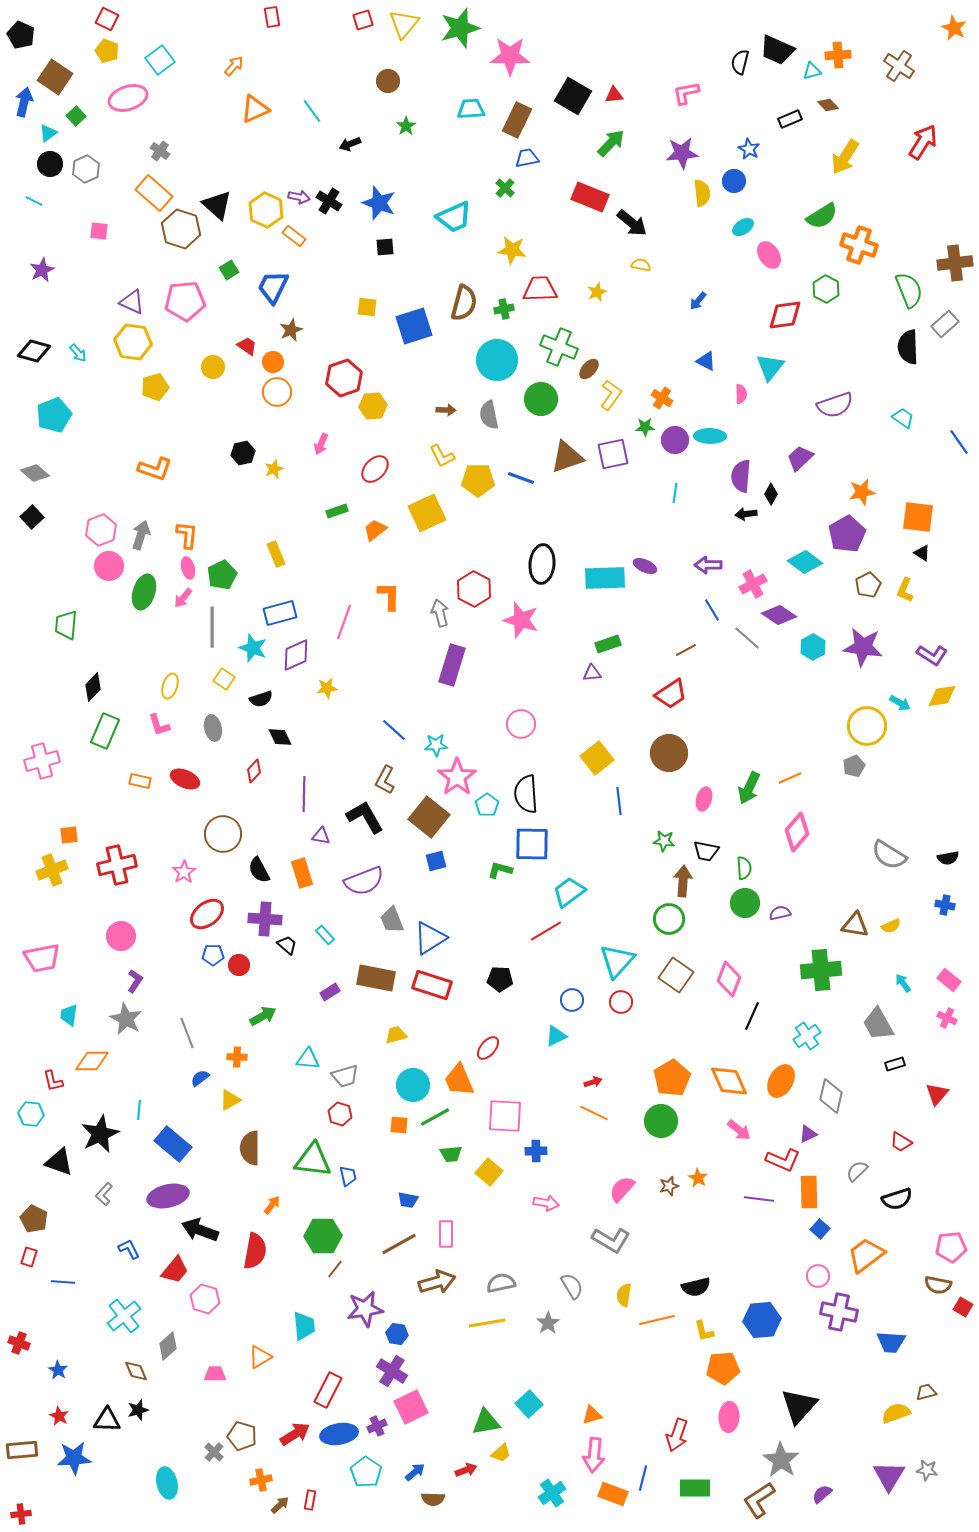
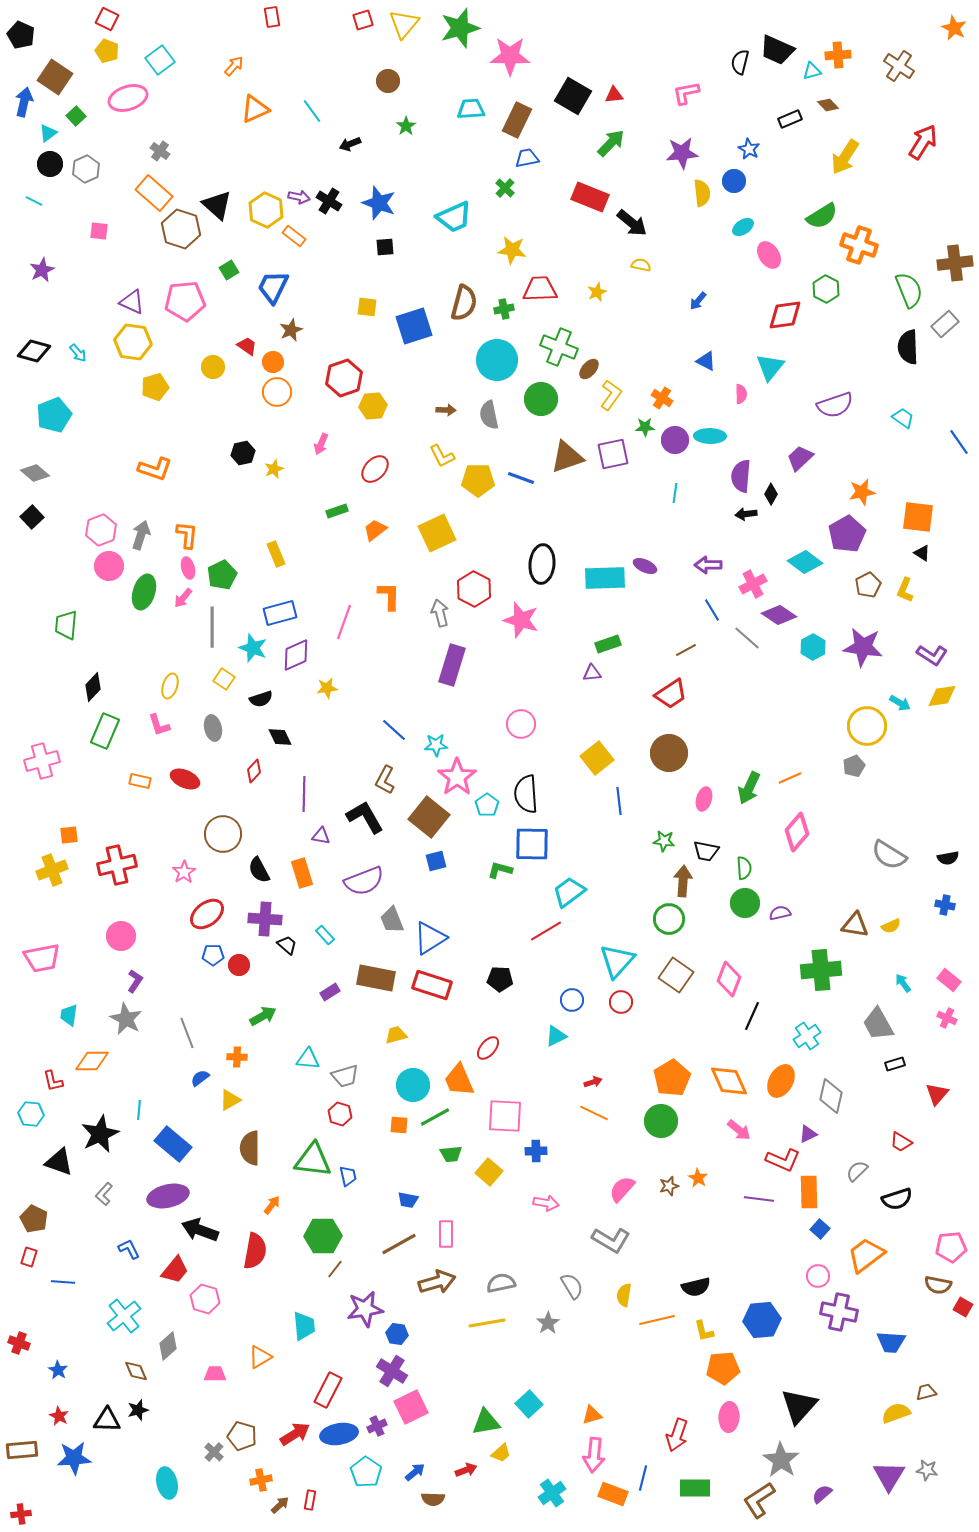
yellow square at (427, 513): moved 10 px right, 20 px down
